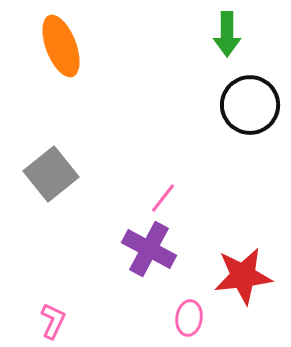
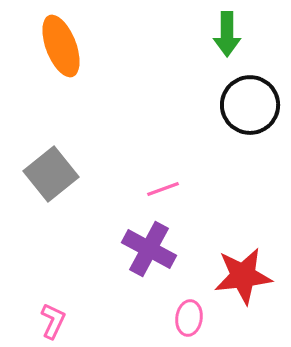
pink line: moved 9 px up; rotated 32 degrees clockwise
